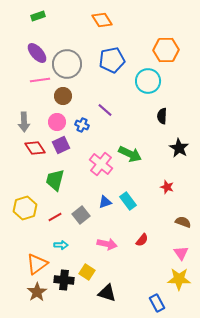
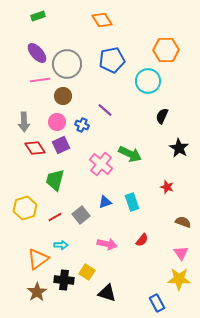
black semicircle: rotated 21 degrees clockwise
cyan rectangle: moved 4 px right, 1 px down; rotated 18 degrees clockwise
orange triangle: moved 1 px right, 5 px up
